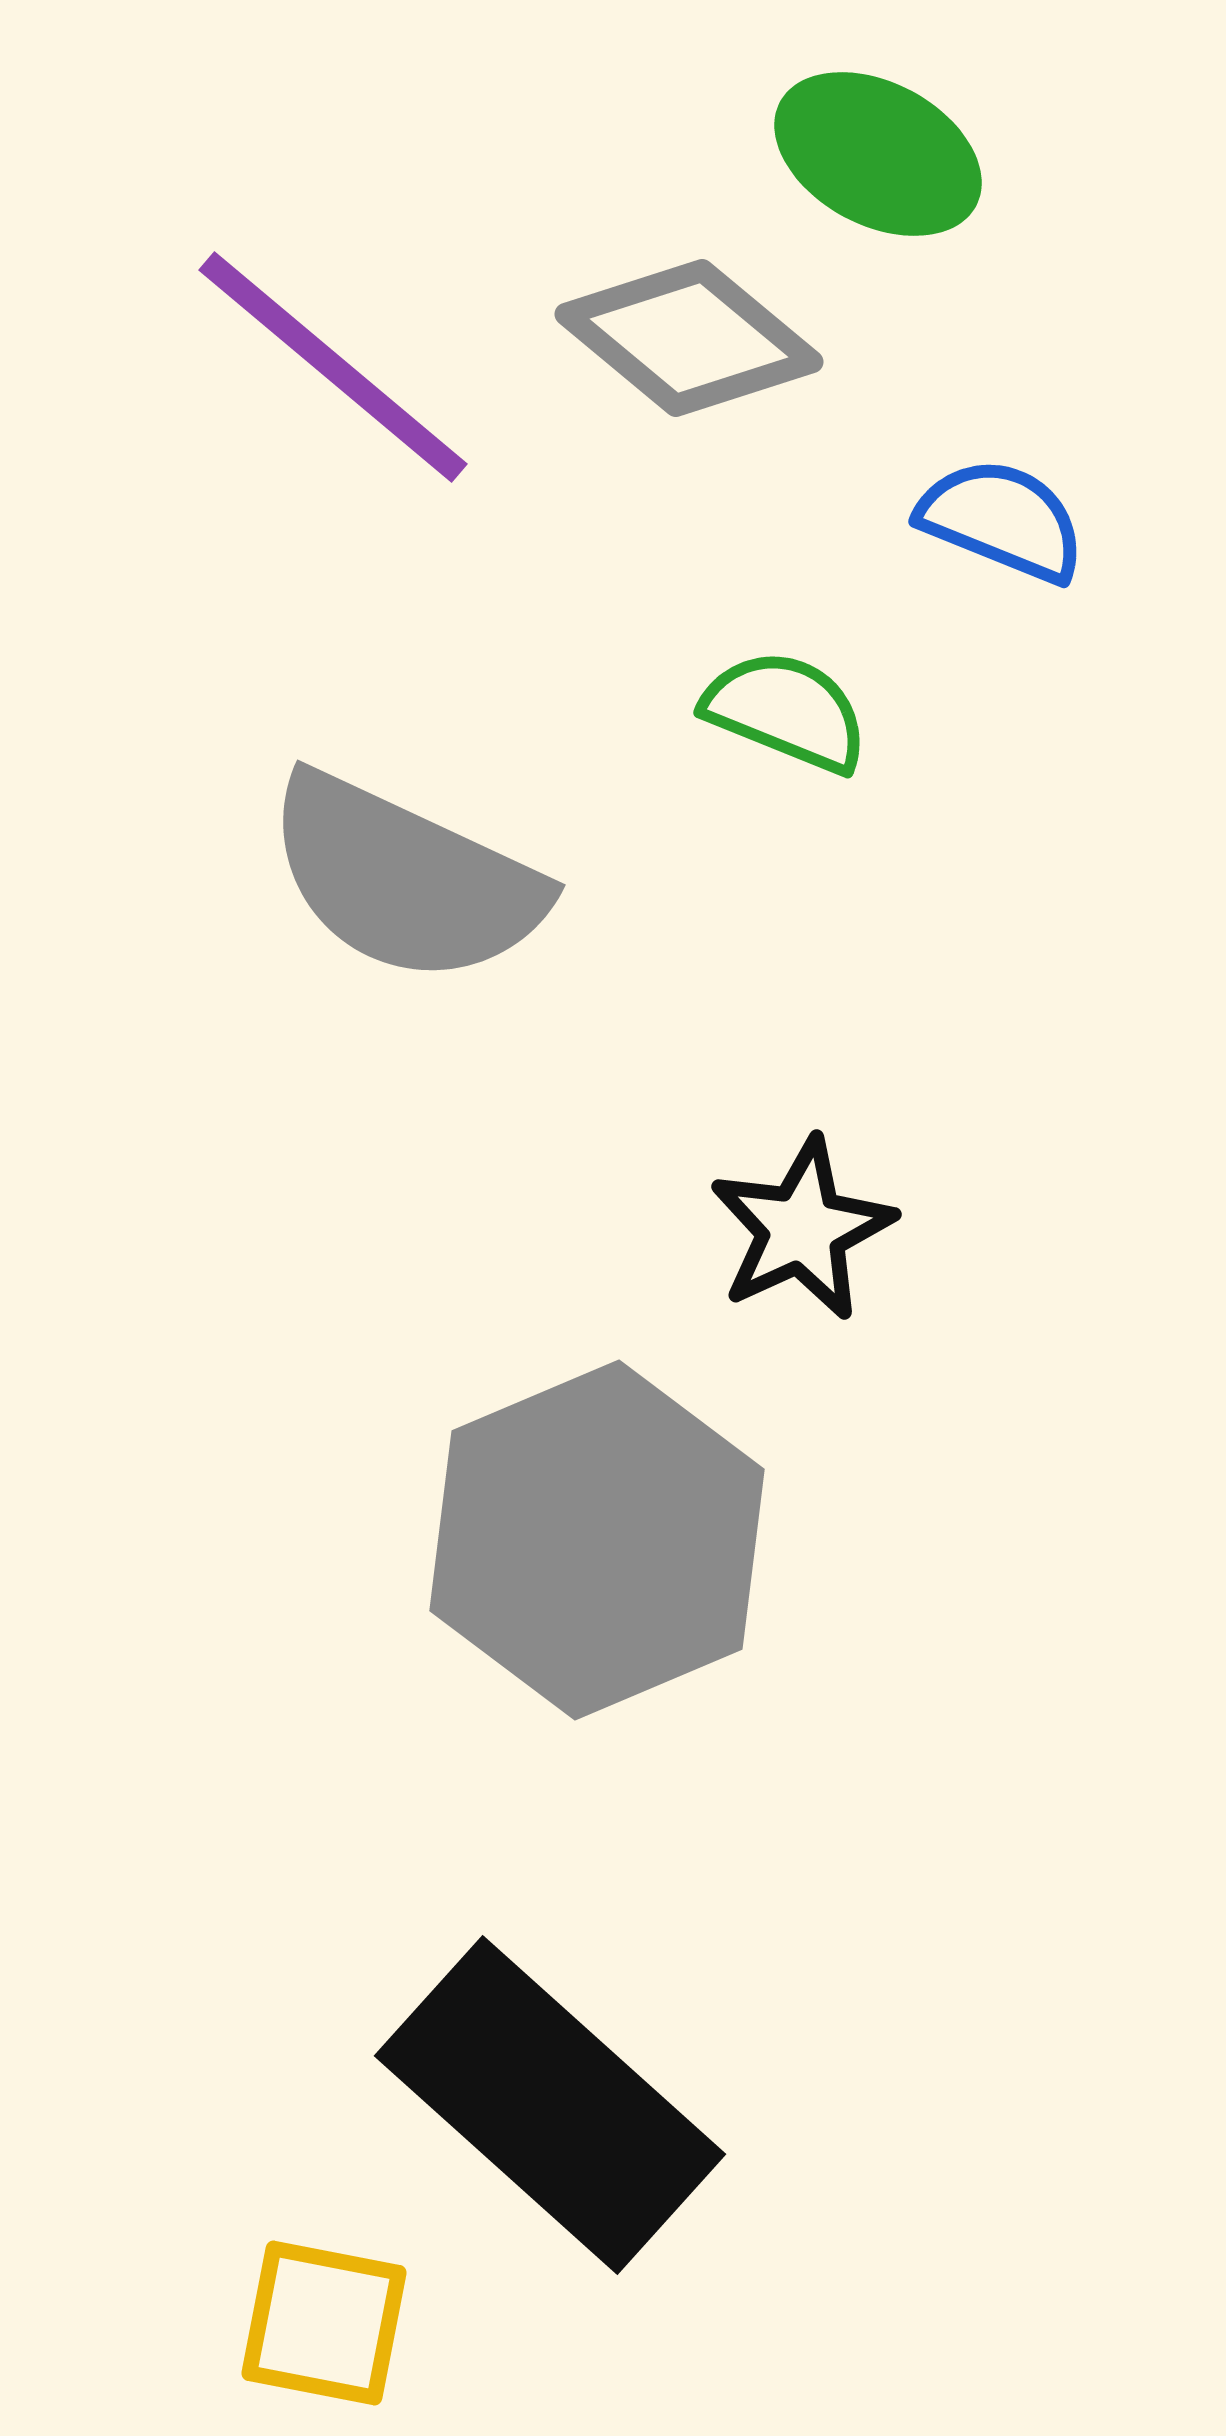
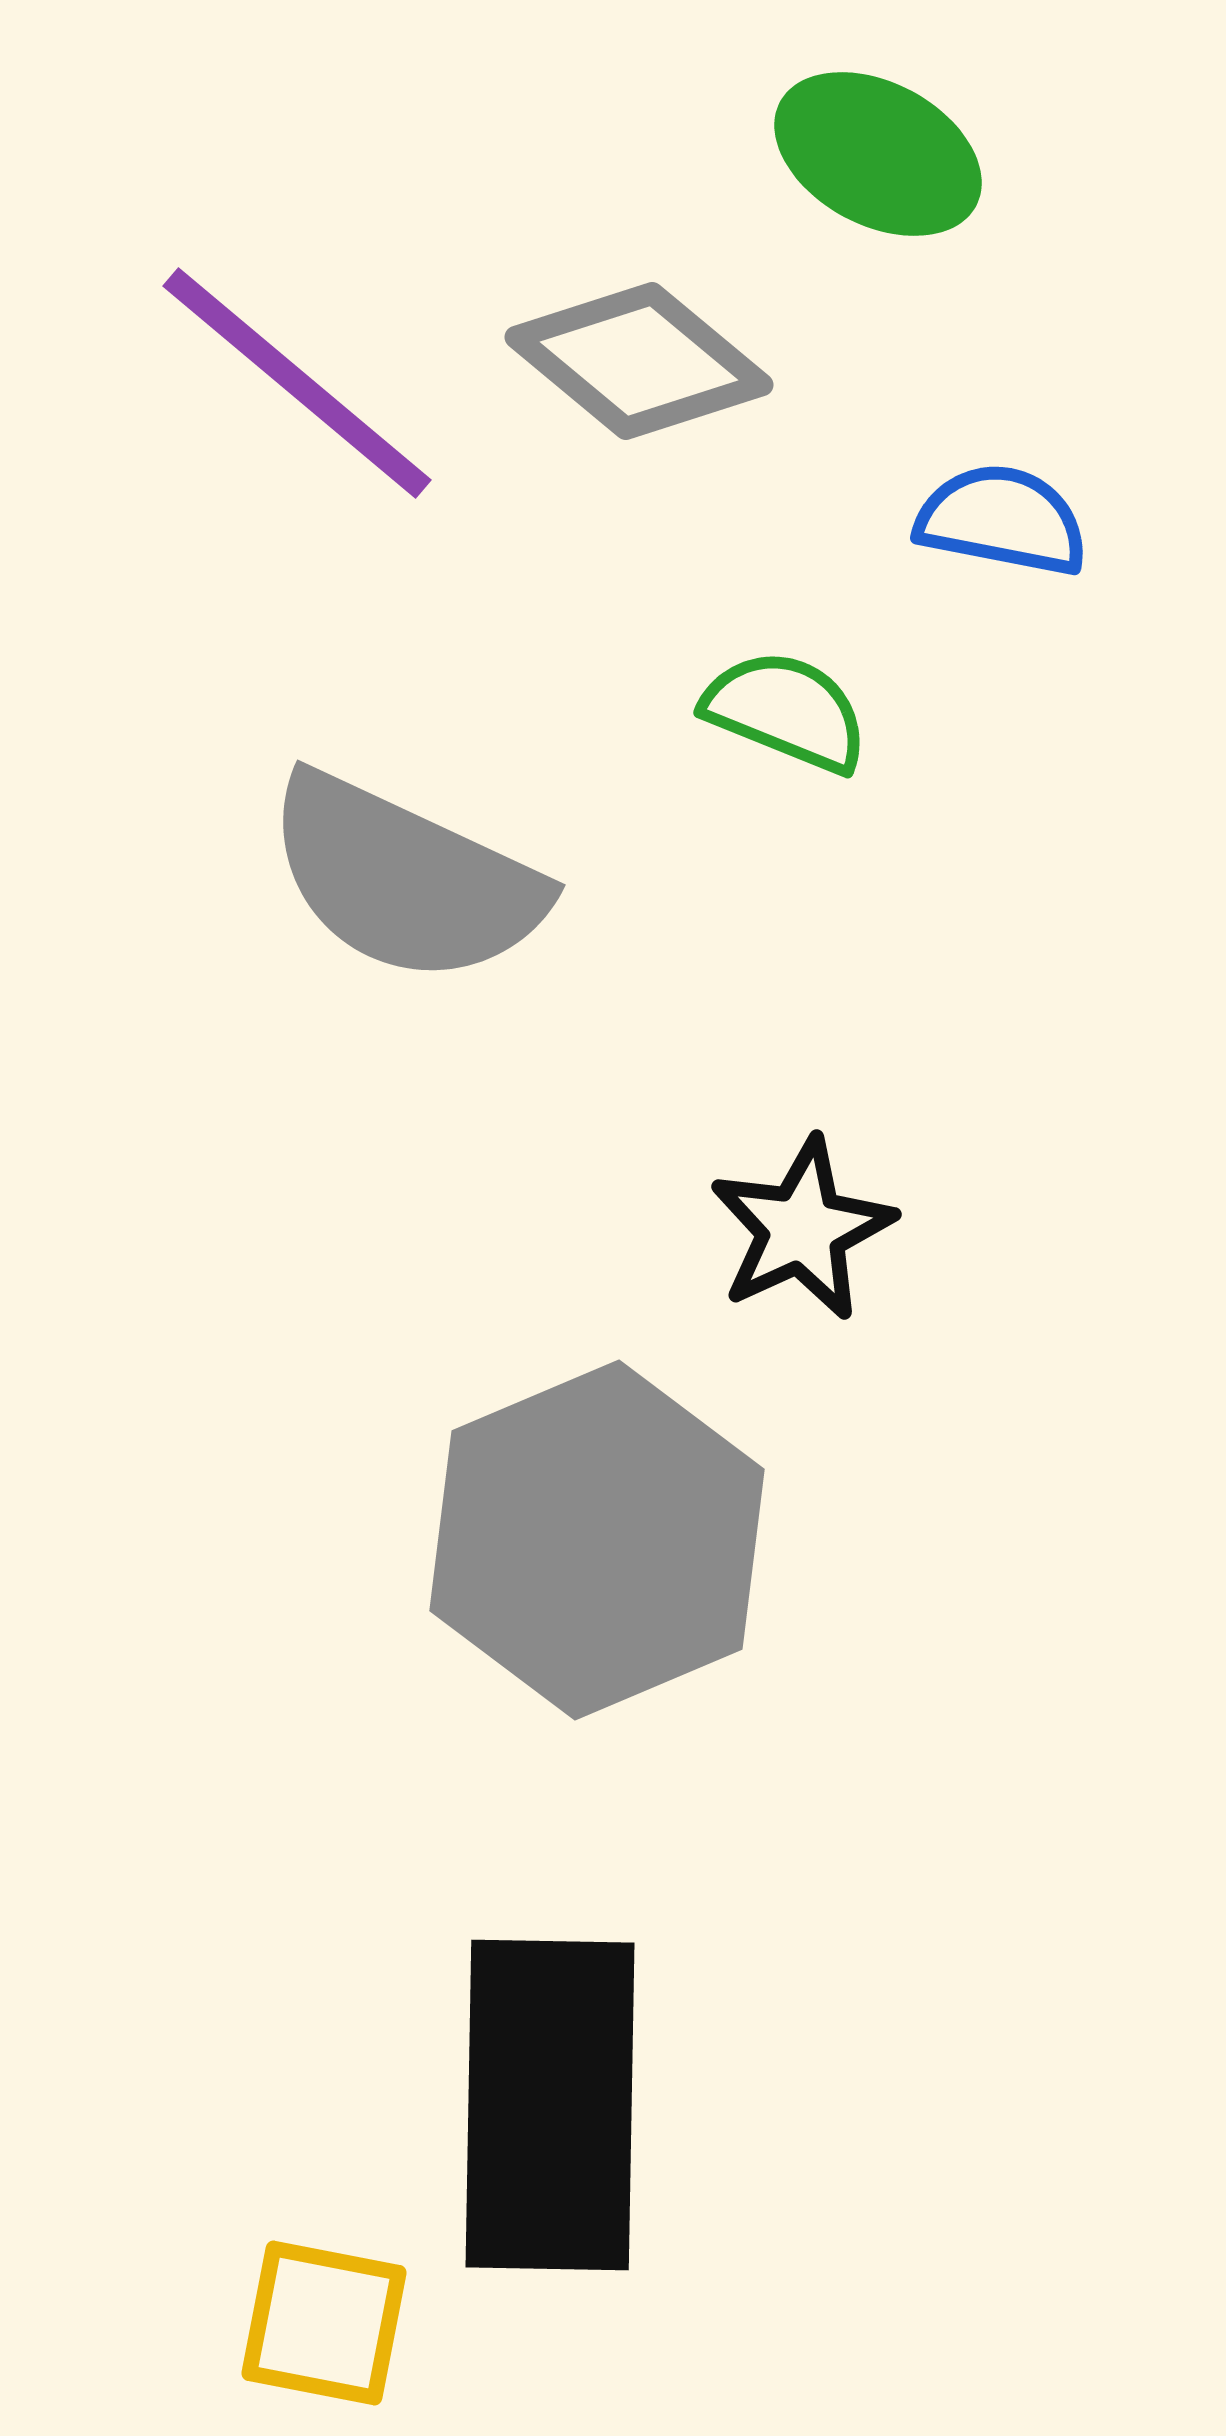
gray diamond: moved 50 px left, 23 px down
purple line: moved 36 px left, 16 px down
blue semicircle: rotated 11 degrees counterclockwise
black rectangle: rotated 49 degrees clockwise
